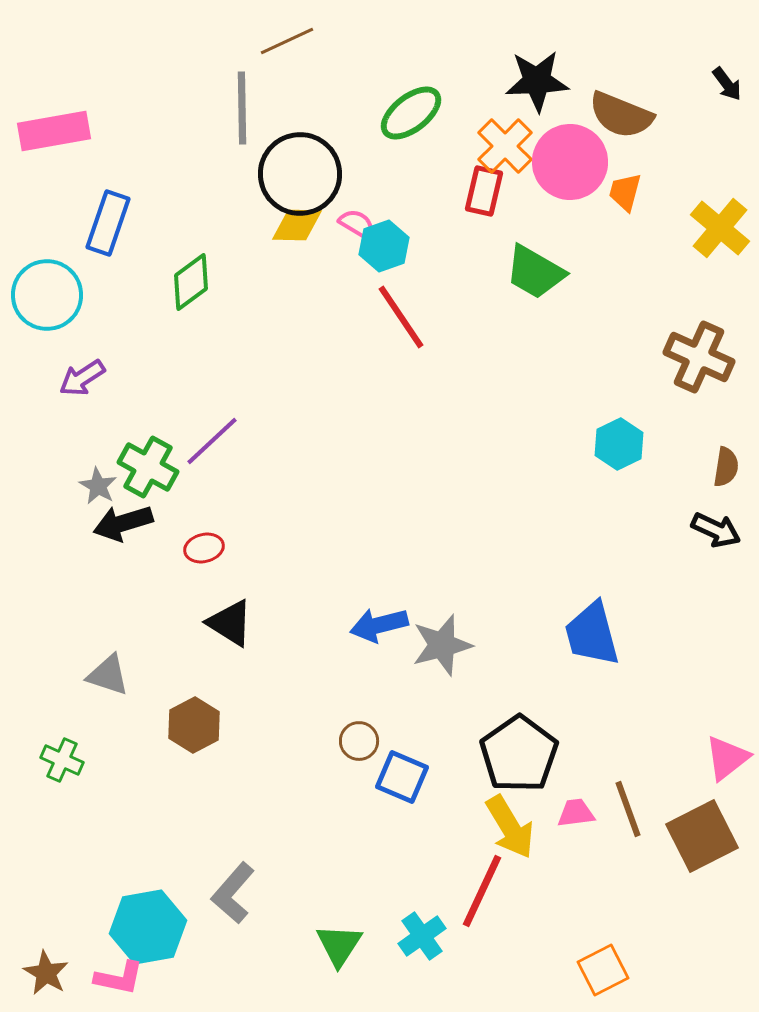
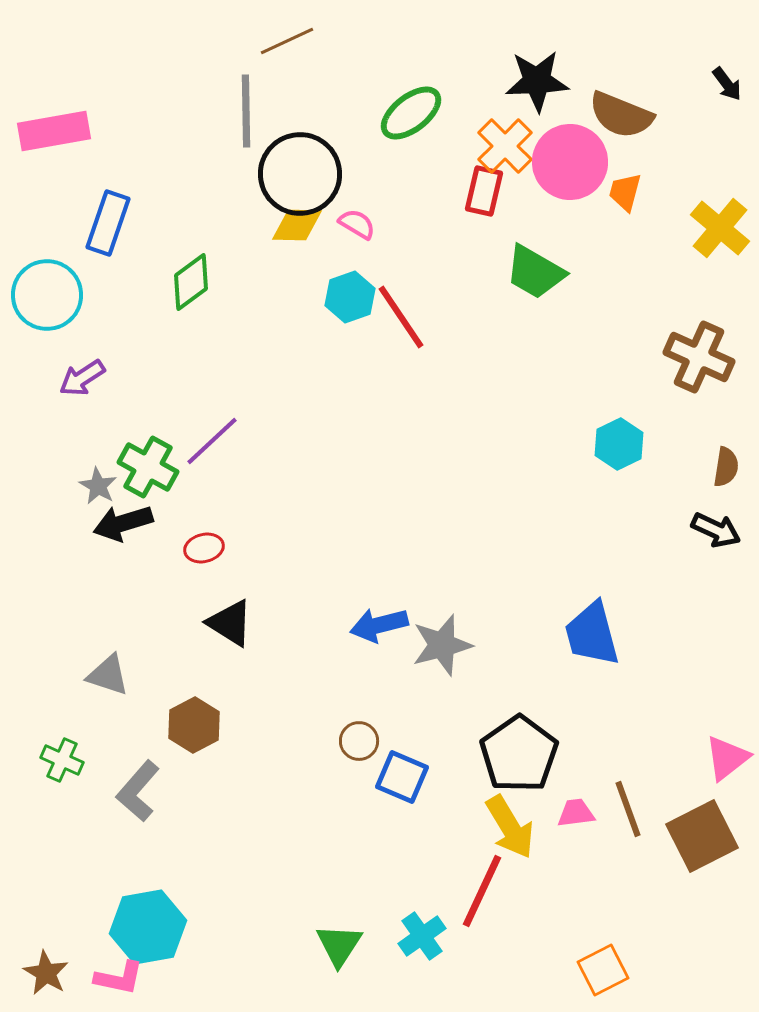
gray line at (242, 108): moved 4 px right, 3 px down
cyan hexagon at (384, 246): moved 34 px left, 51 px down
gray L-shape at (233, 893): moved 95 px left, 102 px up
